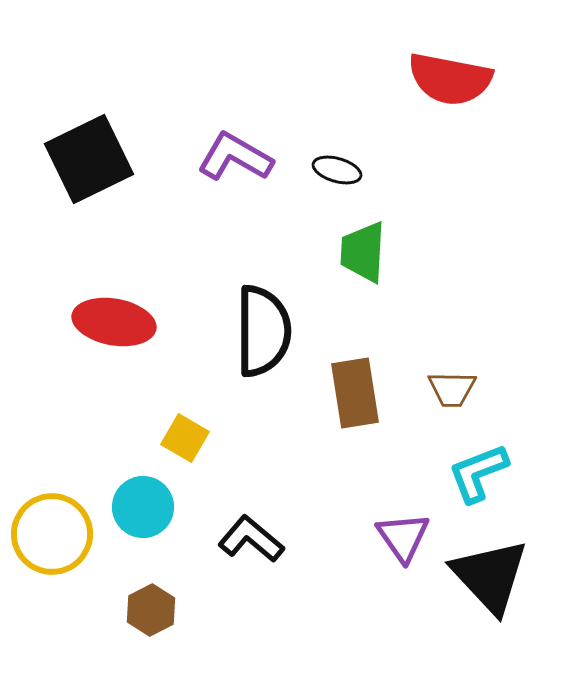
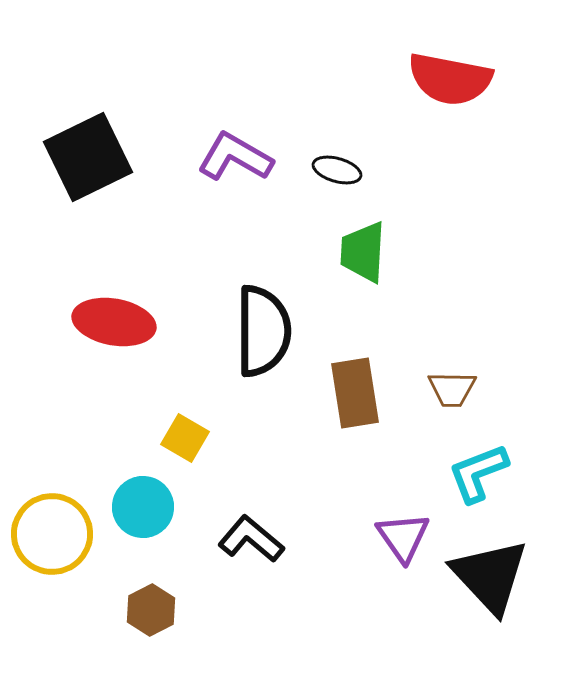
black square: moved 1 px left, 2 px up
